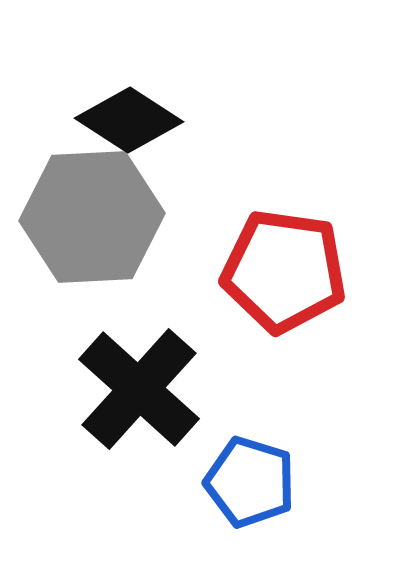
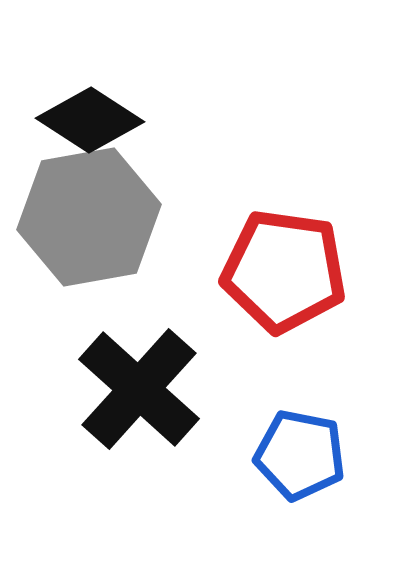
black diamond: moved 39 px left
gray hexagon: moved 3 px left; rotated 7 degrees counterclockwise
blue pentagon: moved 50 px right, 27 px up; rotated 6 degrees counterclockwise
